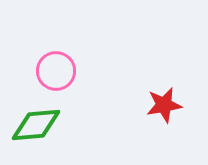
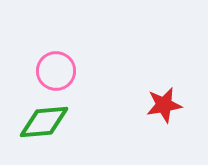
green diamond: moved 8 px right, 3 px up
